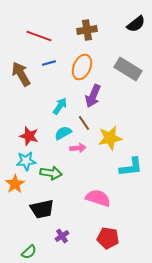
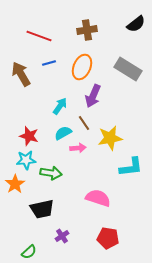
cyan star: moved 1 px up
